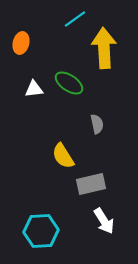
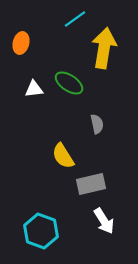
yellow arrow: rotated 12 degrees clockwise
cyan hexagon: rotated 24 degrees clockwise
